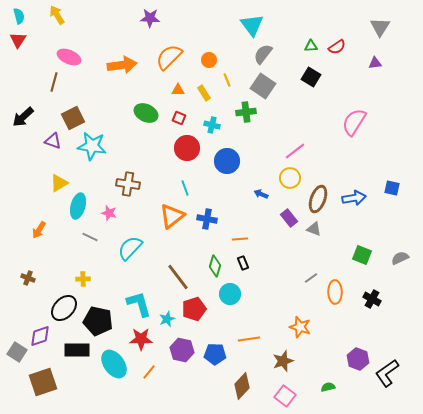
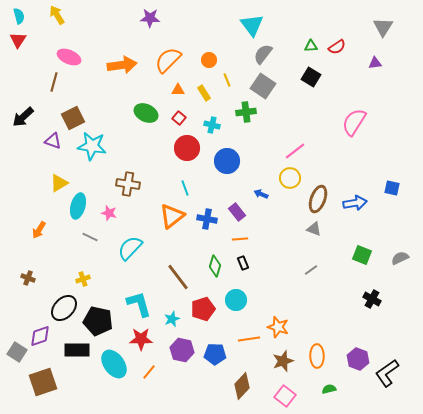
gray triangle at (380, 27): moved 3 px right
orange semicircle at (169, 57): moved 1 px left, 3 px down
red square at (179, 118): rotated 16 degrees clockwise
blue arrow at (354, 198): moved 1 px right, 5 px down
purple rectangle at (289, 218): moved 52 px left, 6 px up
gray line at (311, 278): moved 8 px up
yellow cross at (83, 279): rotated 16 degrees counterclockwise
orange ellipse at (335, 292): moved 18 px left, 64 px down
cyan circle at (230, 294): moved 6 px right, 6 px down
red pentagon at (194, 309): moved 9 px right
cyan star at (167, 319): moved 5 px right
orange star at (300, 327): moved 22 px left
green semicircle at (328, 387): moved 1 px right, 2 px down
